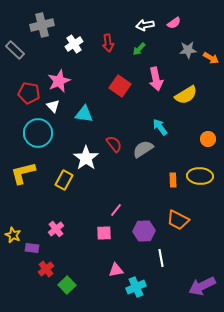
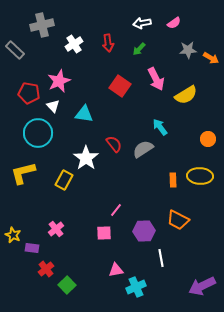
white arrow: moved 3 px left, 2 px up
pink arrow: rotated 15 degrees counterclockwise
